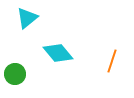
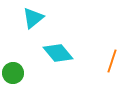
cyan triangle: moved 6 px right
green circle: moved 2 px left, 1 px up
